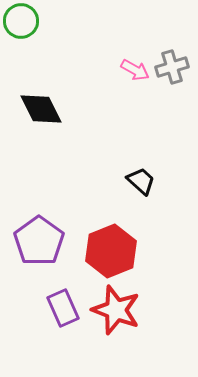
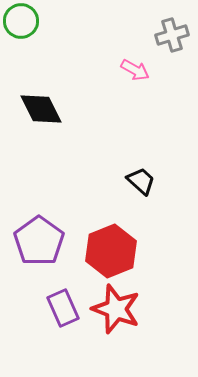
gray cross: moved 32 px up
red star: moved 1 px up
